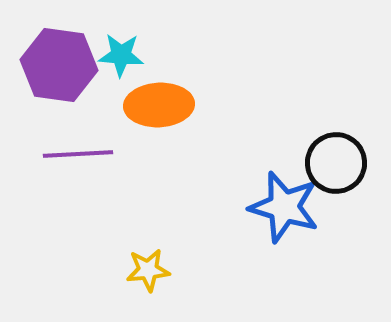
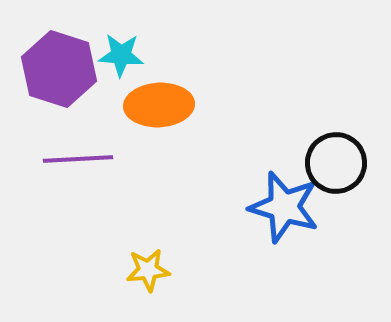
purple hexagon: moved 4 px down; rotated 10 degrees clockwise
purple line: moved 5 px down
